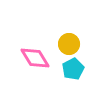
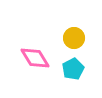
yellow circle: moved 5 px right, 6 px up
